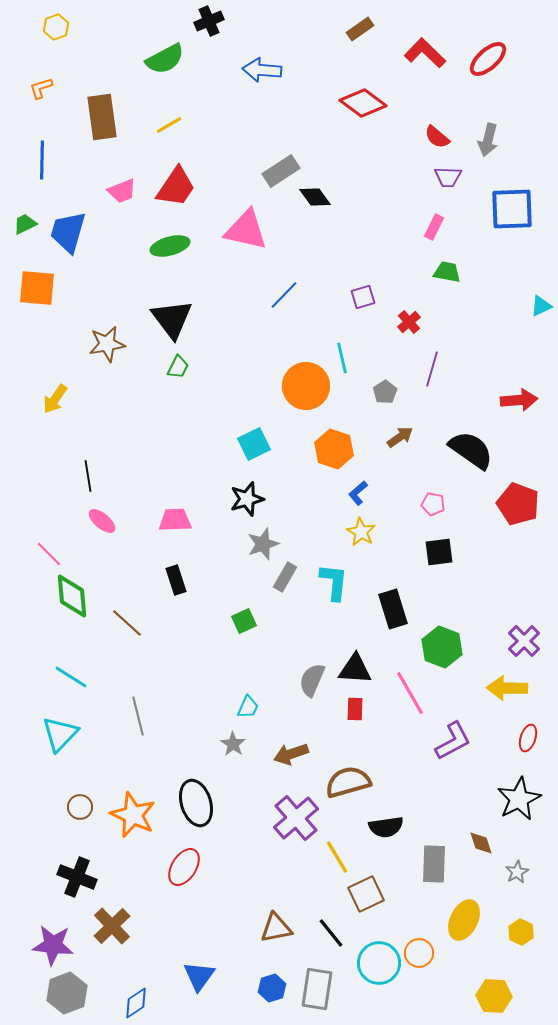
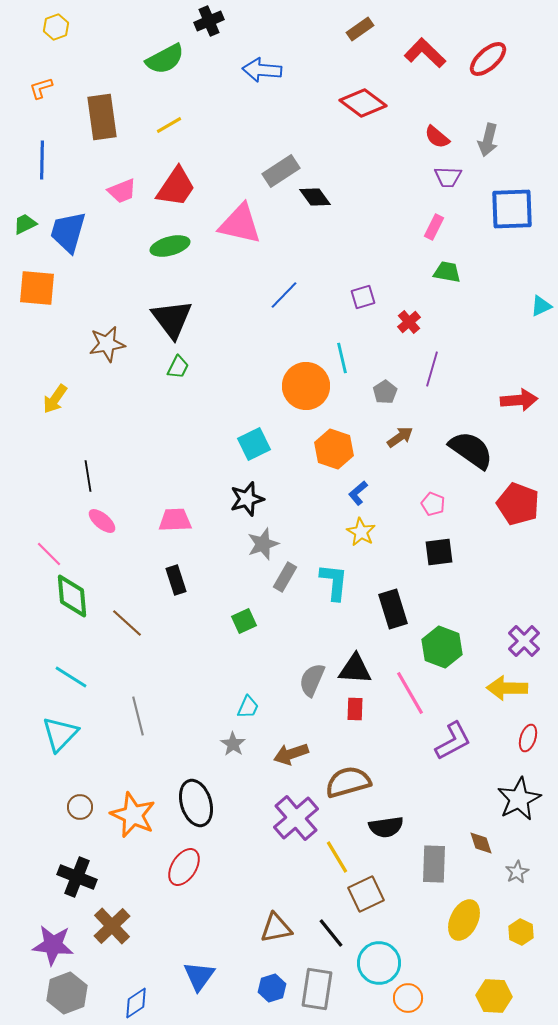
pink triangle at (246, 230): moved 6 px left, 6 px up
pink pentagon at (433, 504): rotated 10 degrees clockwise
orange circle at (419, 953): moved 11 px left, 45 px down
